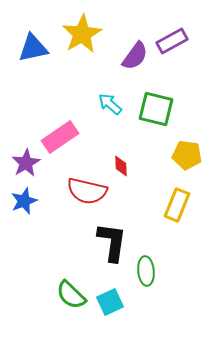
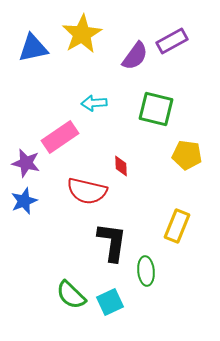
cyan arrow: moved 16 px left, 1 px up; rotated 45 degrees counterclockwise
purple star: rotated 28 degrees counterclockwise
yellow rectangle: moved 21 px down
